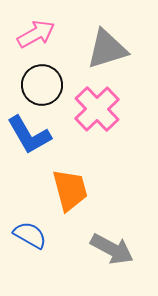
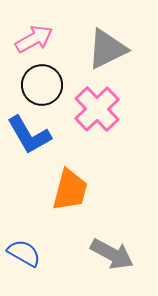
pink arrow: moved 2 px left, 5 px down
gray triangle: rotated 9 degrees counterclockwise
orange trapezoid: rotated 30 degrees clockwise
blue semicircle: moved 6 px left, 18 px down
gray arrow: moved 5 px down
